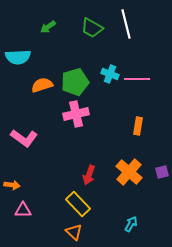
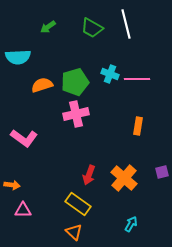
orange cross: moved 5 px left, 6 px down
yellow rectangle: rotated 10 degrees counterclockwise
